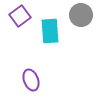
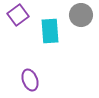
purple square: moved 2 px left, 1 px up
purple ellipse: moved 1 px left
